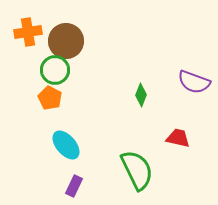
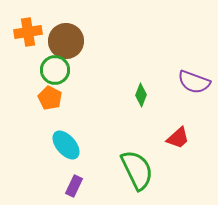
red trapezoid: rotated 125 degrees clockwise
